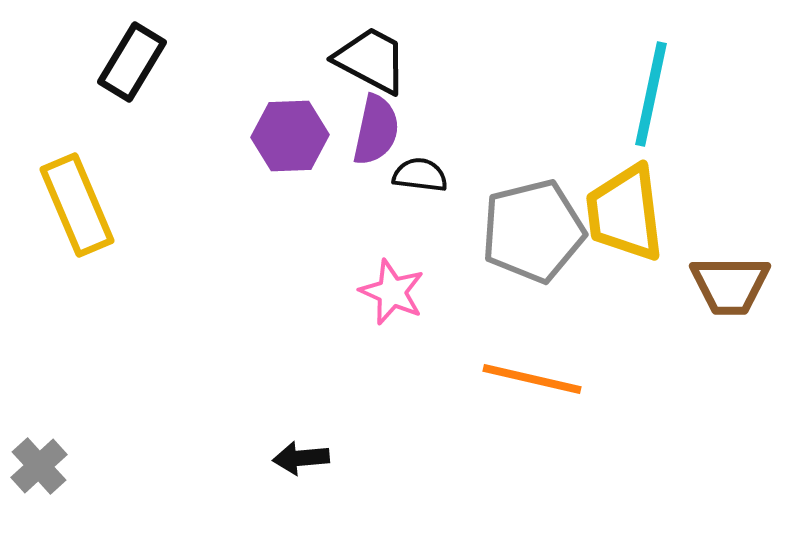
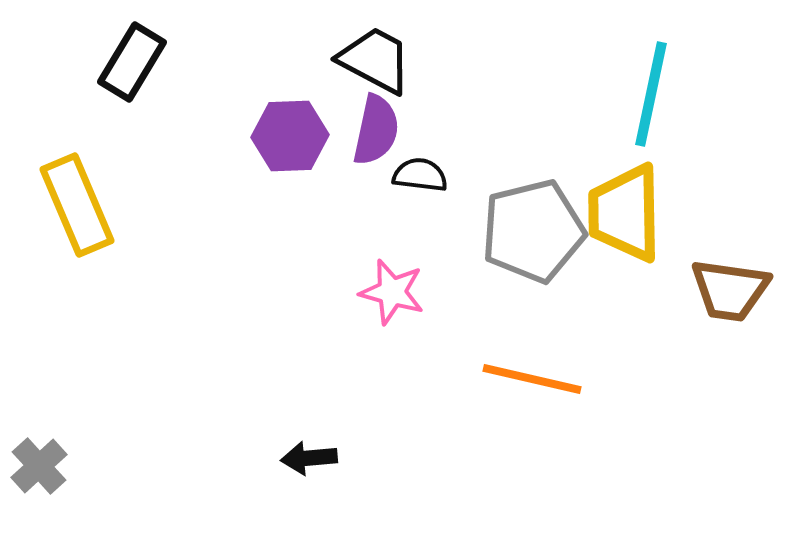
black trapezoid: moved 4 px right
yellow trapezoid: rotated 6 degrees clockwise
brown trapezoid: moved 5 px down; rotated 8 degrees clockwise
pink star: rotated 8 degrees counterclockwise
black arrow: moved 8 px right
